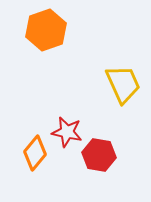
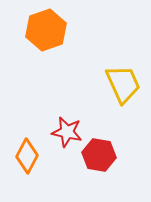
orange diamond: moved 8 px left, 3 px down; rotated 12 degrees counterclockwise
